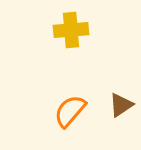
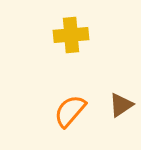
yellow cross: moved 5 px down
